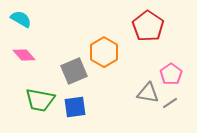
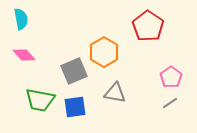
cyan semicircle: rotated 50 degrees clockwise
pink pentagon: moved 3 px down
gray triangle: moved 33 px left
